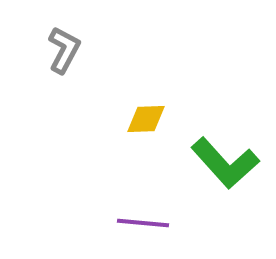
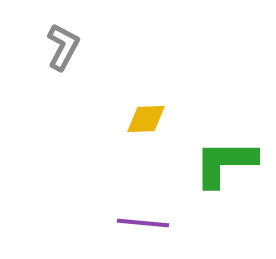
gray L-shape: moved 1 px left, 3 px up
green L-shape: rotated 132 degrees clockwise
